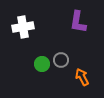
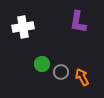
gray circle: moved 12 px down
